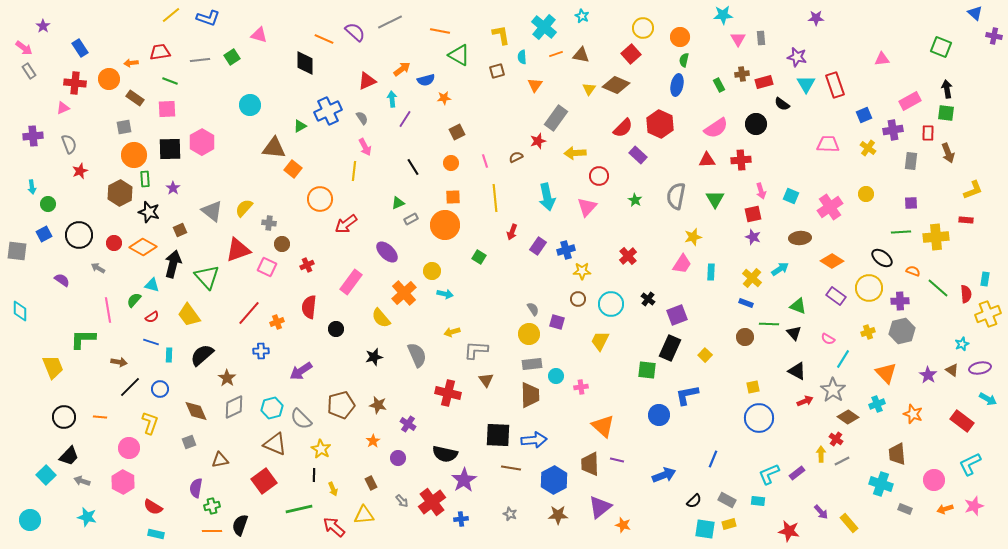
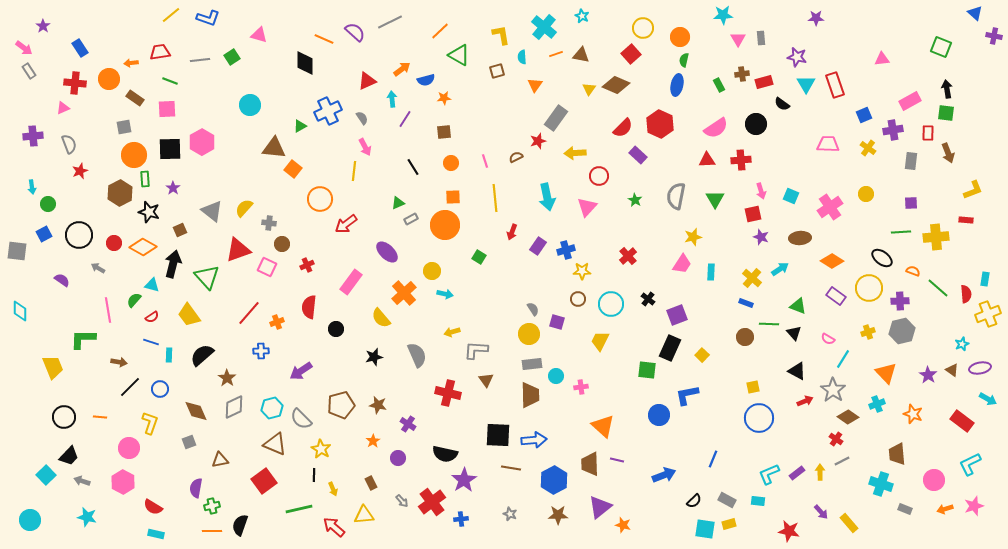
orange line at (440, 31): rotated 54 degrees counterclockwise
brown square at (457, 132): moved 13 px left; rotated 21 degrees clockwise
purple star at (753, 237): moved 8 px right
yellow square at (705, 355): moved 3 px left
yellow arrow at (821, 454): moved 1 px left, 18 px down
